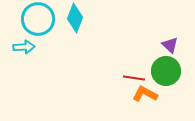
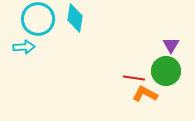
cyan diamond: rotated 12 degrees counterclockwise
purple triangle: moved 1 px right; rotated 18 degrees clockwise
